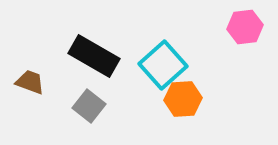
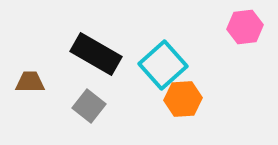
black rectangle: moved 2 px right, 2 px up
brown trapezoid: rotated 20 degrees counterclockwise
